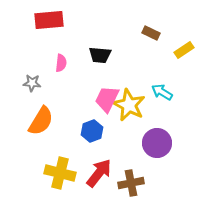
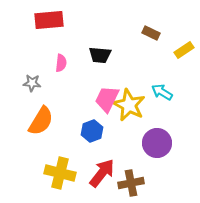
red arrow: moved 3 px right
